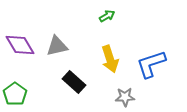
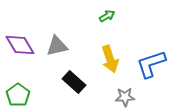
green pentagon: moved 3 px right, 1 px down
